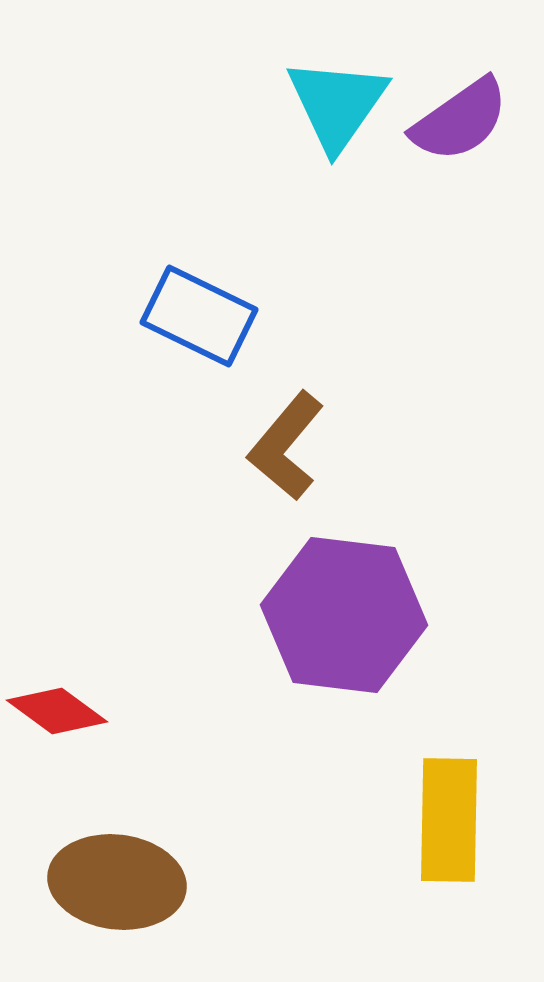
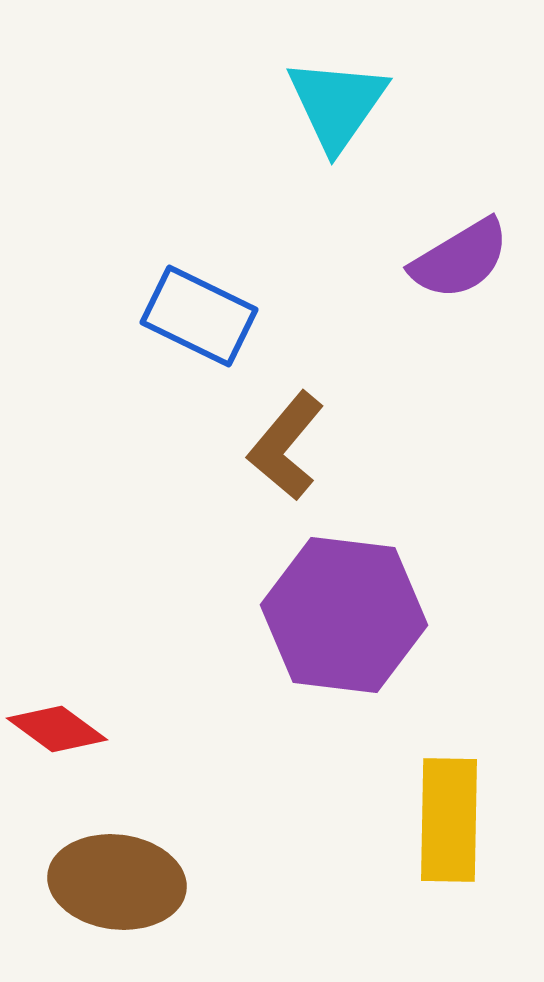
purple semicircle: moved 139 px down; rotated 4 degrees clockwise
red diamond: moved 18 px down
